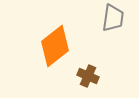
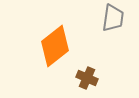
brown cross: moved 1 px left, 2 px down
